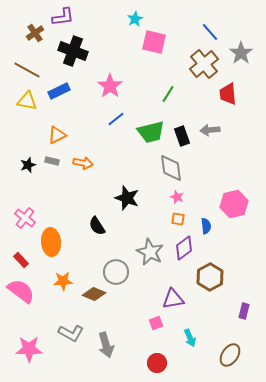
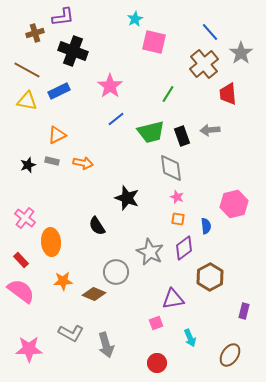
brown cross at (35, 33): rotated 18 degrees clockwise
